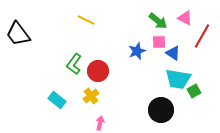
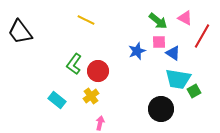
black trapezoid: moved 2 px right, 2 px up
black circle: moved 1 px up
